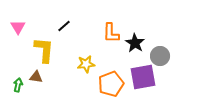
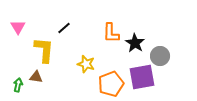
black line: moved 2 px down
yellow star: rotated 24 degrees clockwise
purple square: moved 1 px left
